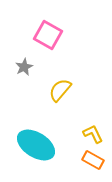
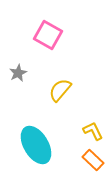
gray star: moved 6 px left, 6 px down
yellow L-shape: moved 3 px up
cyan ellipse: rotated 27 degrees clockwise
orange rectangle: rotated 15 degrees clockwise
